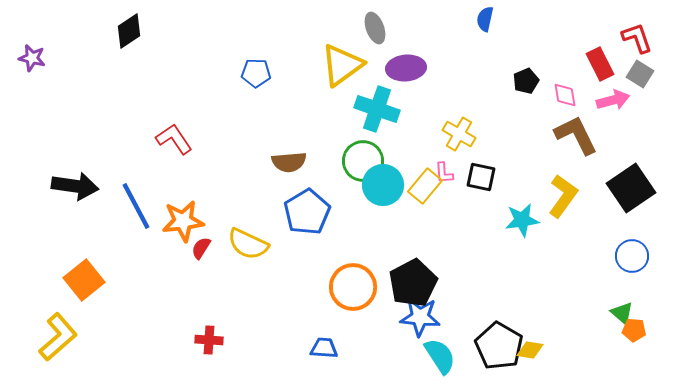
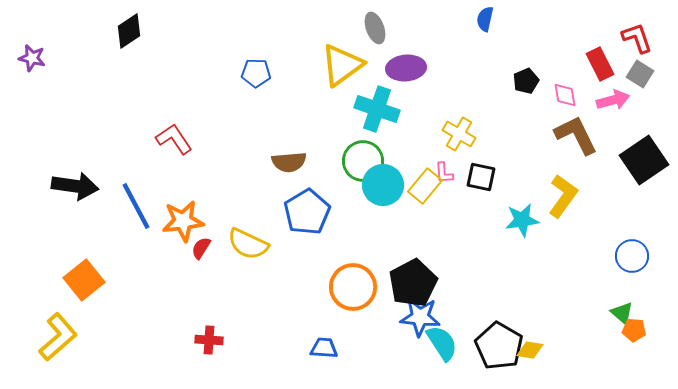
black square at (631, 188): moved 13 px right, 28 px up
cyan semicircle at (440, 356): moved 2 px right, 13 px up
